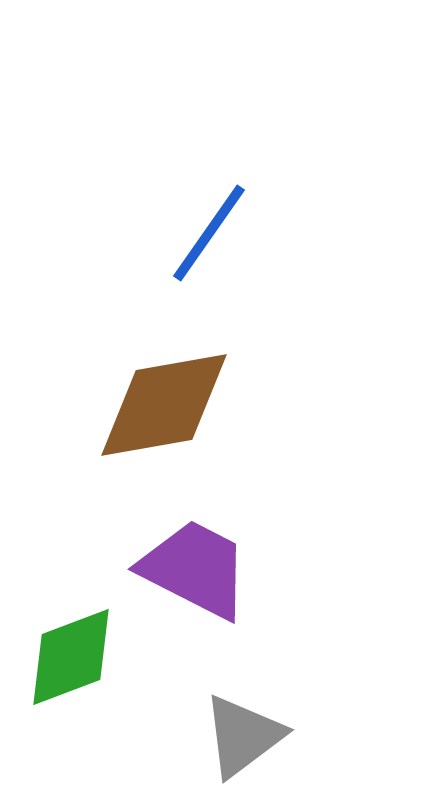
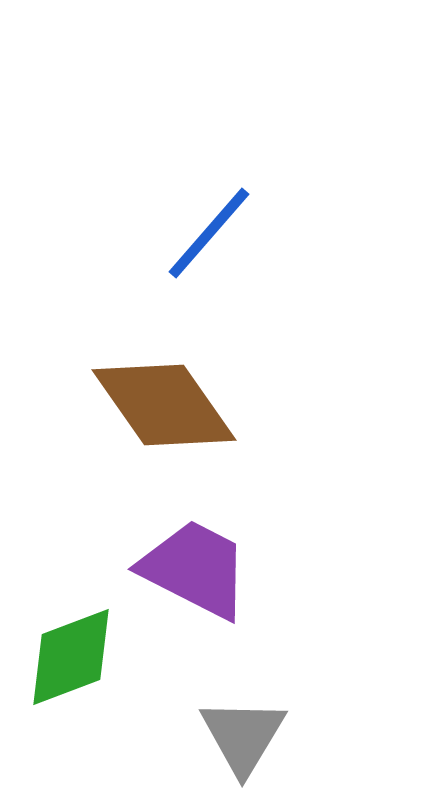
blue line: rotated 6 degrees clockwise
brown diamond: rotated 65 degrees clockwise
gray triangle: rotated 22 degrees counterclockwise
